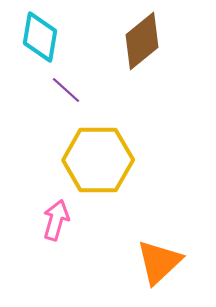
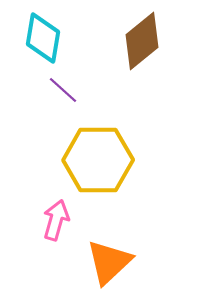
cyan diamond: moved 3 px right, 1 px down
purple line: moved 3 px left
orange triangle: moved 50 px left
